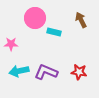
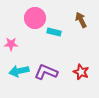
red star: moved 2 px right; rotated 14 degrees clockwise
